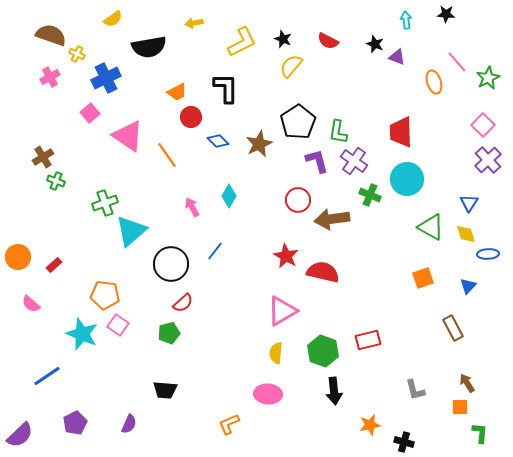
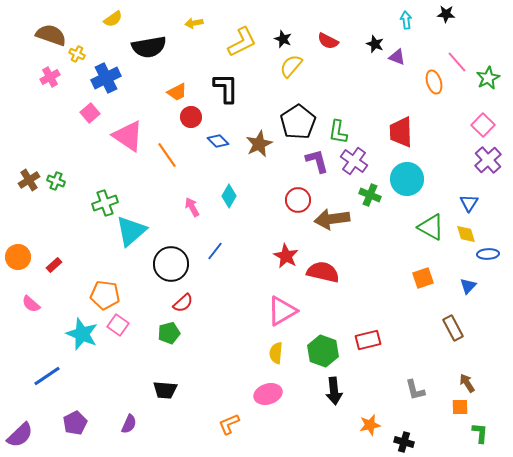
brown cross at (43, 157): moved 14 px left, 23 px down
pink ellipse at (268, 394): rotated 20 degrees counterclockwise
